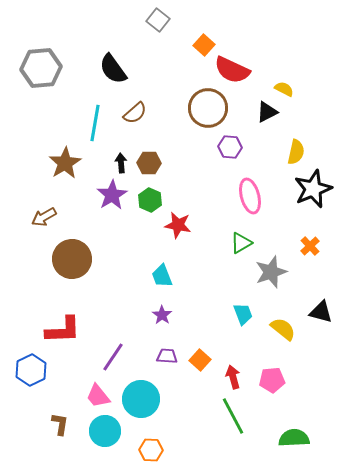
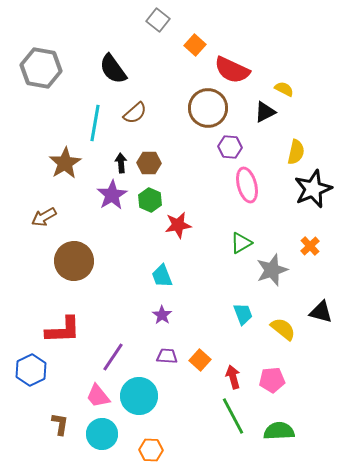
orange square at (204, 45): moved 9 px left
gray hexagon at (41, 68): rotated 15 degrees clockwise
black triangle at (267, 112): moved 2 px left
pink ellipse at (250, 196): moved 3 px left, 11 px up
red star at (178, 225): rotated 20 degrees counterclockwise
brown circle at (72, 259): moved 2 px right, 2 px down
gray star at (271, 272): moved 1 px right, 2 px up
cyan circle at (141, 399): moved 2 px left, 3 px up
cyan circle at (105, 431): moved 3 px left, 3 px down
green semicircle at (294, 438): moved 15 px left, 7 px up
